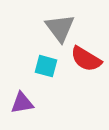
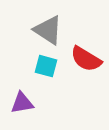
gray triangle: moved 12 px left, 2 px down; rotated 20 degrees counterclockwise
